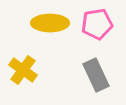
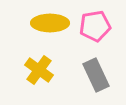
pink pentagon: moved 2 px left, 2 px down
yellow cross: moved 16 px right
